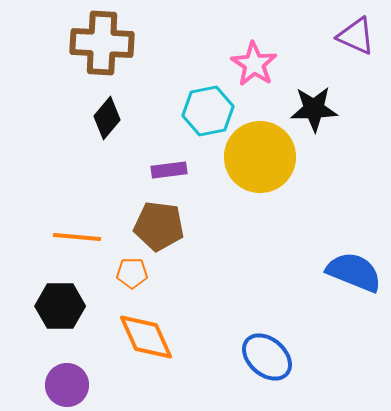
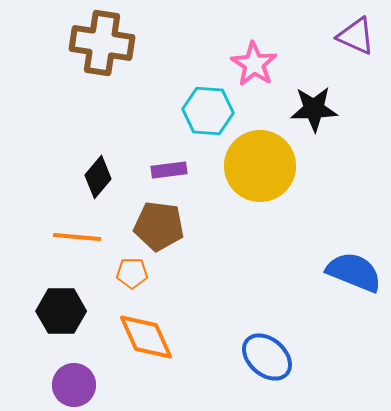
brown cross: rotated 6 degrees clockwise
cyan hexagon: rotated 15 degrees clockwise
black diamond: moved 9 px left, 59 px down
yellow circle: moved 9 px down
black hexagon: moved 1 px right, 5 px down
purple circle: moved 7 px right
